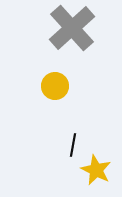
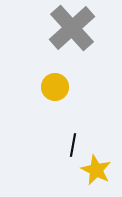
yellow circle: moved 1 px down
